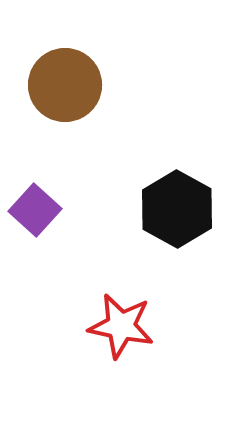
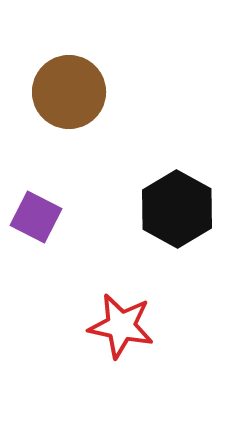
brown circle: moved 4 px right, 7 px down
purple square: moved 1 px right, 7 px down; rotated 15 degrees counterclockwise
